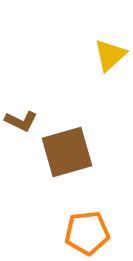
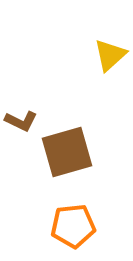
orange pentagon: moved 14 px left, 7 px up
